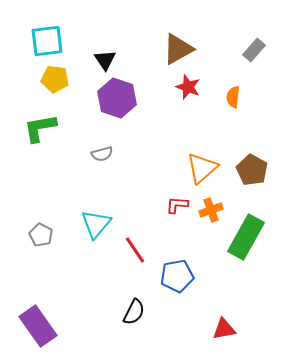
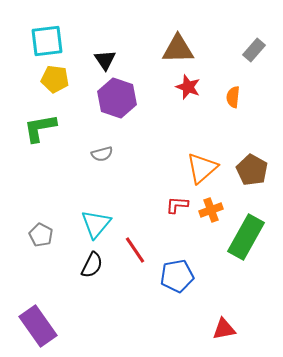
brown triangle: rotated 28 degrees clockwise
black semicircle: moved 42 px left, 47 px up
